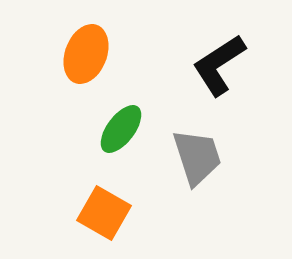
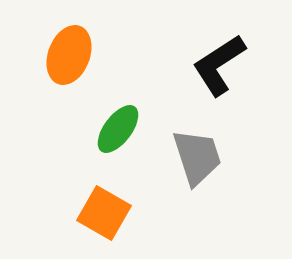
orange ellipse: moved 17 px left, 1 px down
green ellipse: moved 3 px left
